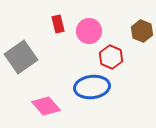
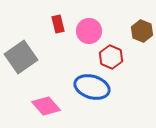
blue ellipse: rotated 24 degrees clockwise
